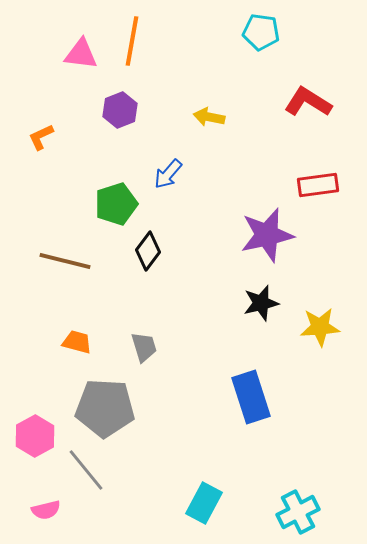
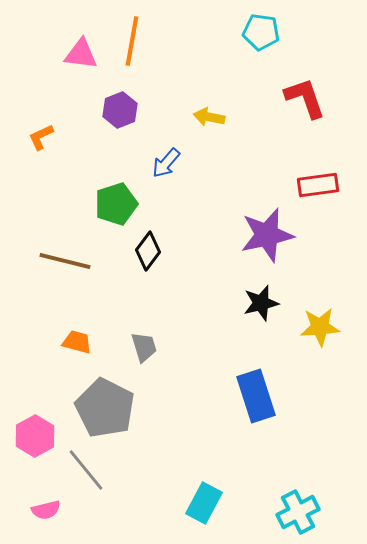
red L-shape: moved 3 px left, 4 px up; rotated 39 degrees clockwise
blue arrow: moved 2 px left, 11 px up
blue rectangle: moved 5 px right, 1 px up
gray pentagon: rotated 24 degrees clockwise
